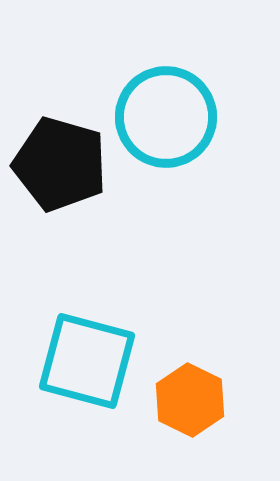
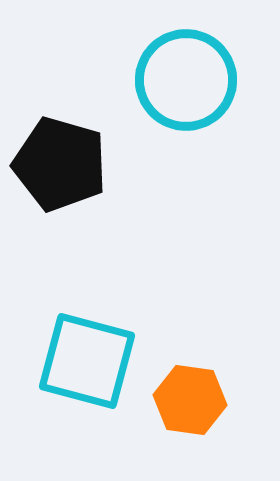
cyan circle: moved 20 px right, 37 px up
orange hexagon: rotated 18 degrees counterclockwise
